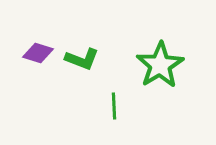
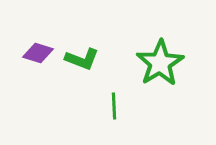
green star: moved 2 px up
